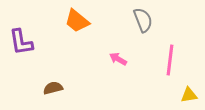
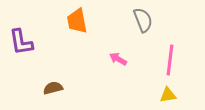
orange trapezoid: rotated 40 degrees clockwise
yellow triangle: moved 21 px left
